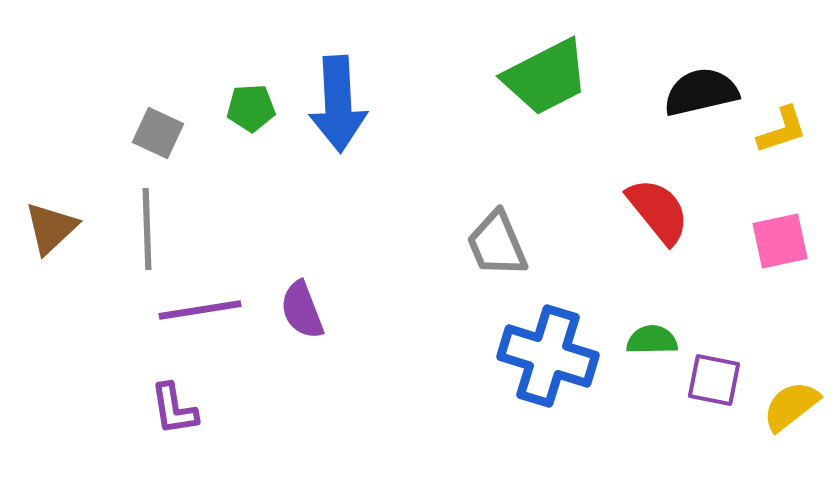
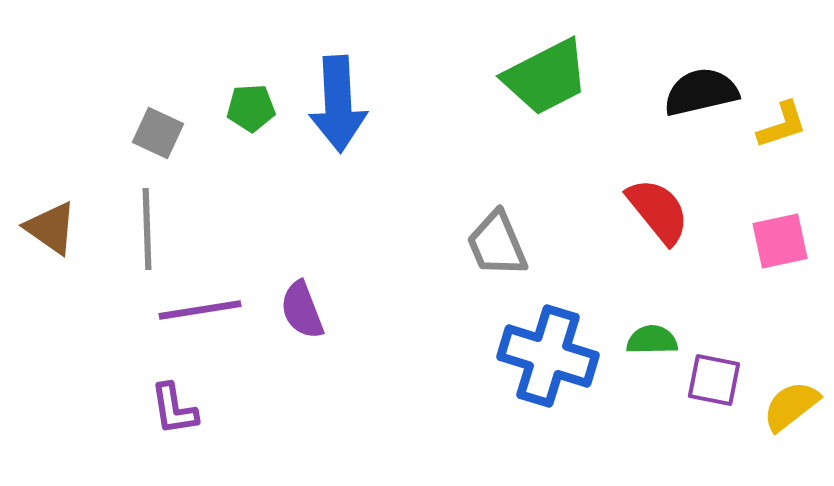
yellow L-shape: moved 5 px up
brown triangle: rotated 42 degrees counterclockwise
